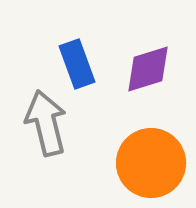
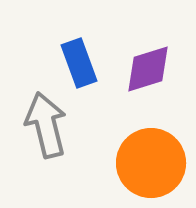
blue rectangle: moved 2 px right, 1 px up
gray arrow: moved 2 px down
